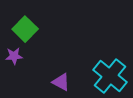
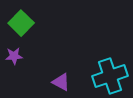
green square: moved 4 px left, 6 px up
cyan cross: rotated 32 degrees clockwise
